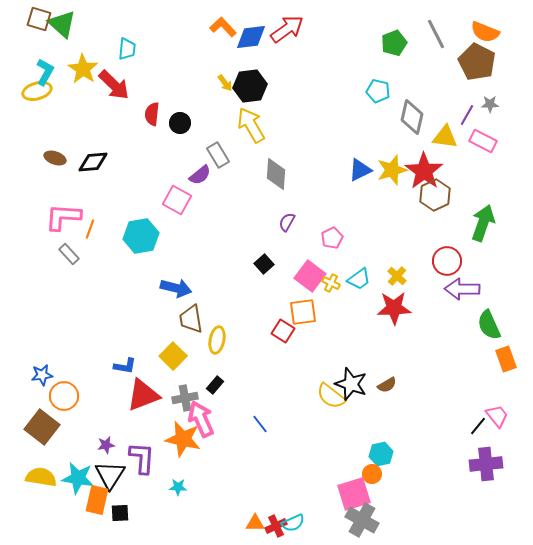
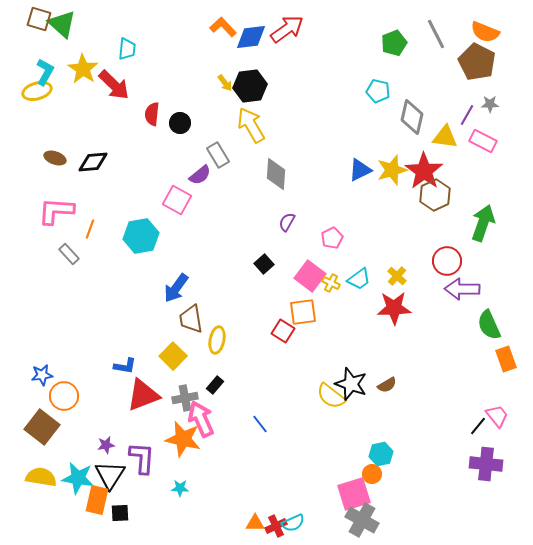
pink L-shape at (63, 217): moved 7 px left, 6 px up
blue arrow at (176, 288): rotated 112 degrees clockwise
purple cross at (486, 464): rotated 12 degrees clockwise
cyan star at (178, 487): moved 2 px right, 1 px down
